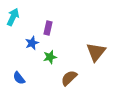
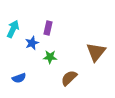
cyan arrow: moved 12 px down
green star: rotated 16 degrees clockwise
blue semicircle: rotated 72 degrees counterclockwise
